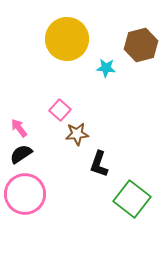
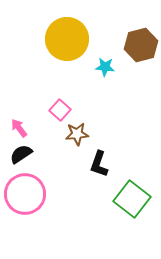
cyan star: moved 1 px left, 1 px up
